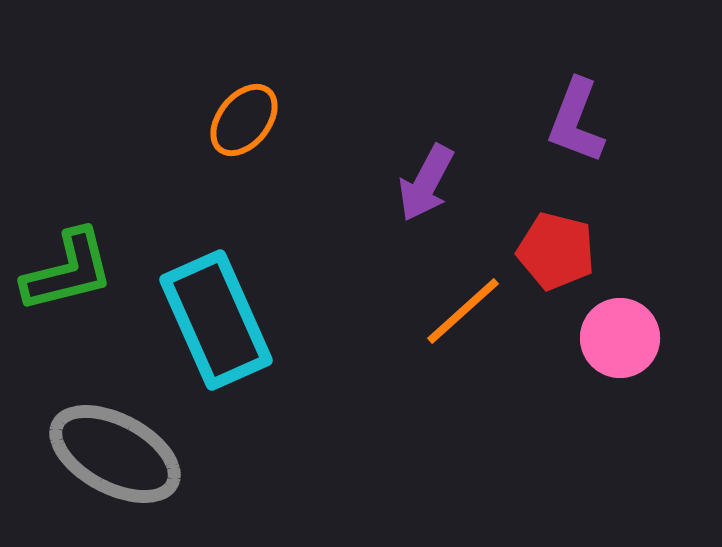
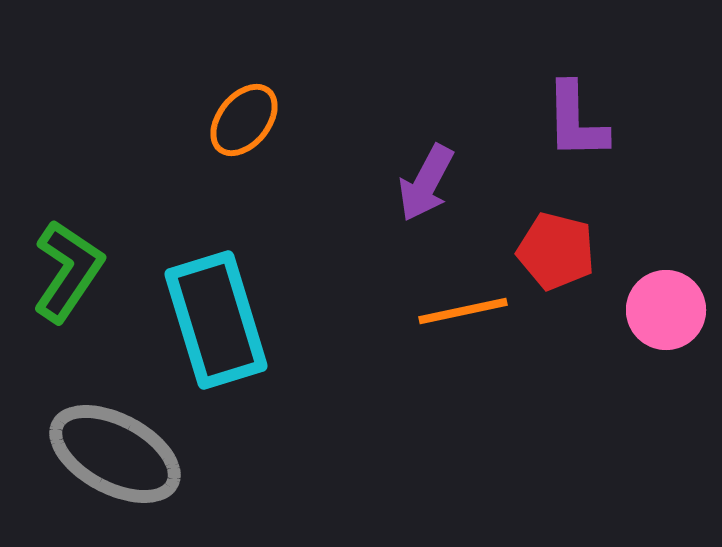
purple L-shape: rotated 22 degrees counterclockwise
green L-shape: rotated 42 degrees counterclockwise
orange line: rotated 30 degrees clockwise
cyan rectangle: rotated 7 degrees clockwise
pink circle: moved 46 px right, 28 px up
